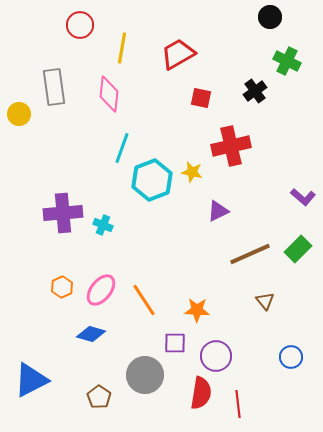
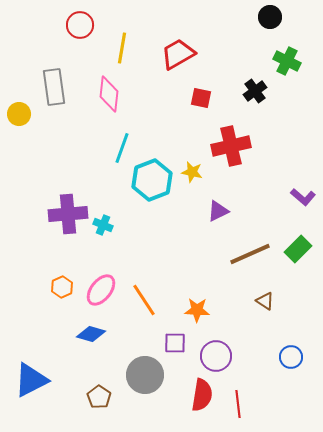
purple cross: moved 5 px right, 1 px down
brown triangle: rotated 18 degrees counterclockwise
red semicircle: moved 1 px right, 2 px down
